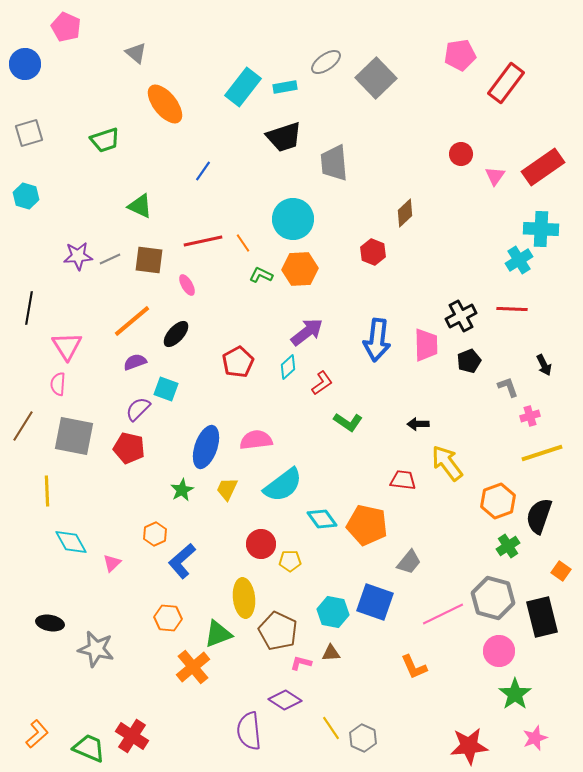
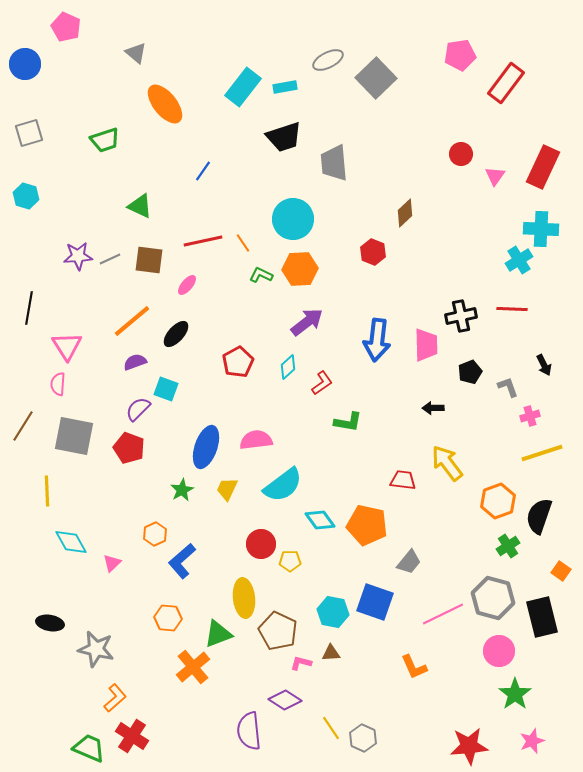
gray ellipse at (326, 62): moved 2 px right, 2 px up; rotated 8 degrees clockwise
red rectangle at (543, 167): rotated 30 degrees counterclockwise
pink ellipse at (187, 285): rotated 70 degrees clockwise
black cross at (461, 316): rotated 16 degrees clockwise
purple arrow at (307, 332): moved 10 px up
black pentagon at (469, 361): moved 1 px right, 11 px down
green L-shape at (348, 422): rotated 24 degrees counterclockwise
black arrow at (418, 424): moved 15 px right, 16 px up
red pentagon at (129, 448): rotated 8 degrees clockwise
cyan diamond at (322, 519): moved 2 px left, 1 px down
orange L-shape at (37, 734): moved 78 px right, 36 px up
pink star at (535, 738): moved 3 px left, 3 px down
